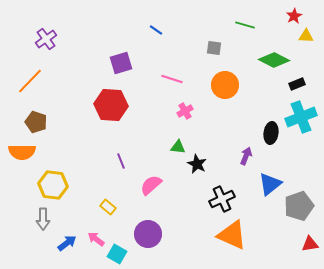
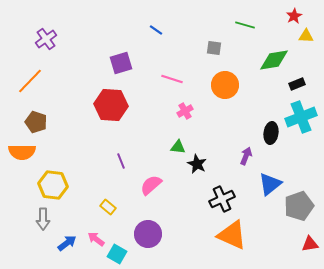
green diamond: rotated 36 degrees counterclockwise
